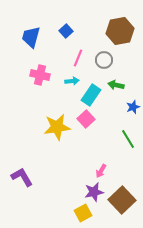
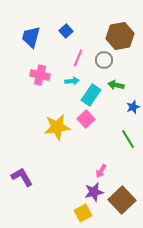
brown hexagon: moved 5 px down
